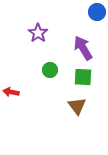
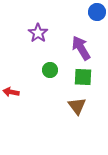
purple arrow: moved 2 px left
